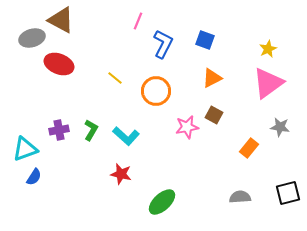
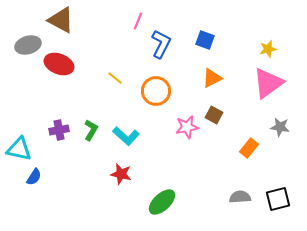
gray ellipse: moved 4 px left, 7 px down
blue L-shape: moved 2 px left
yellow star: rotated 12 degrees clockwise
cyan triangle: moved 6 px left; rotated 32 degrees clockwise
black square: moved 10 px left, 6 px down
